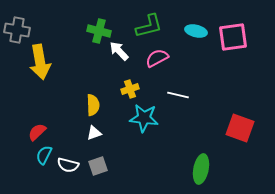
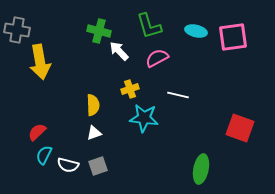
green L-shape: rotated 88 degrees clockwise
